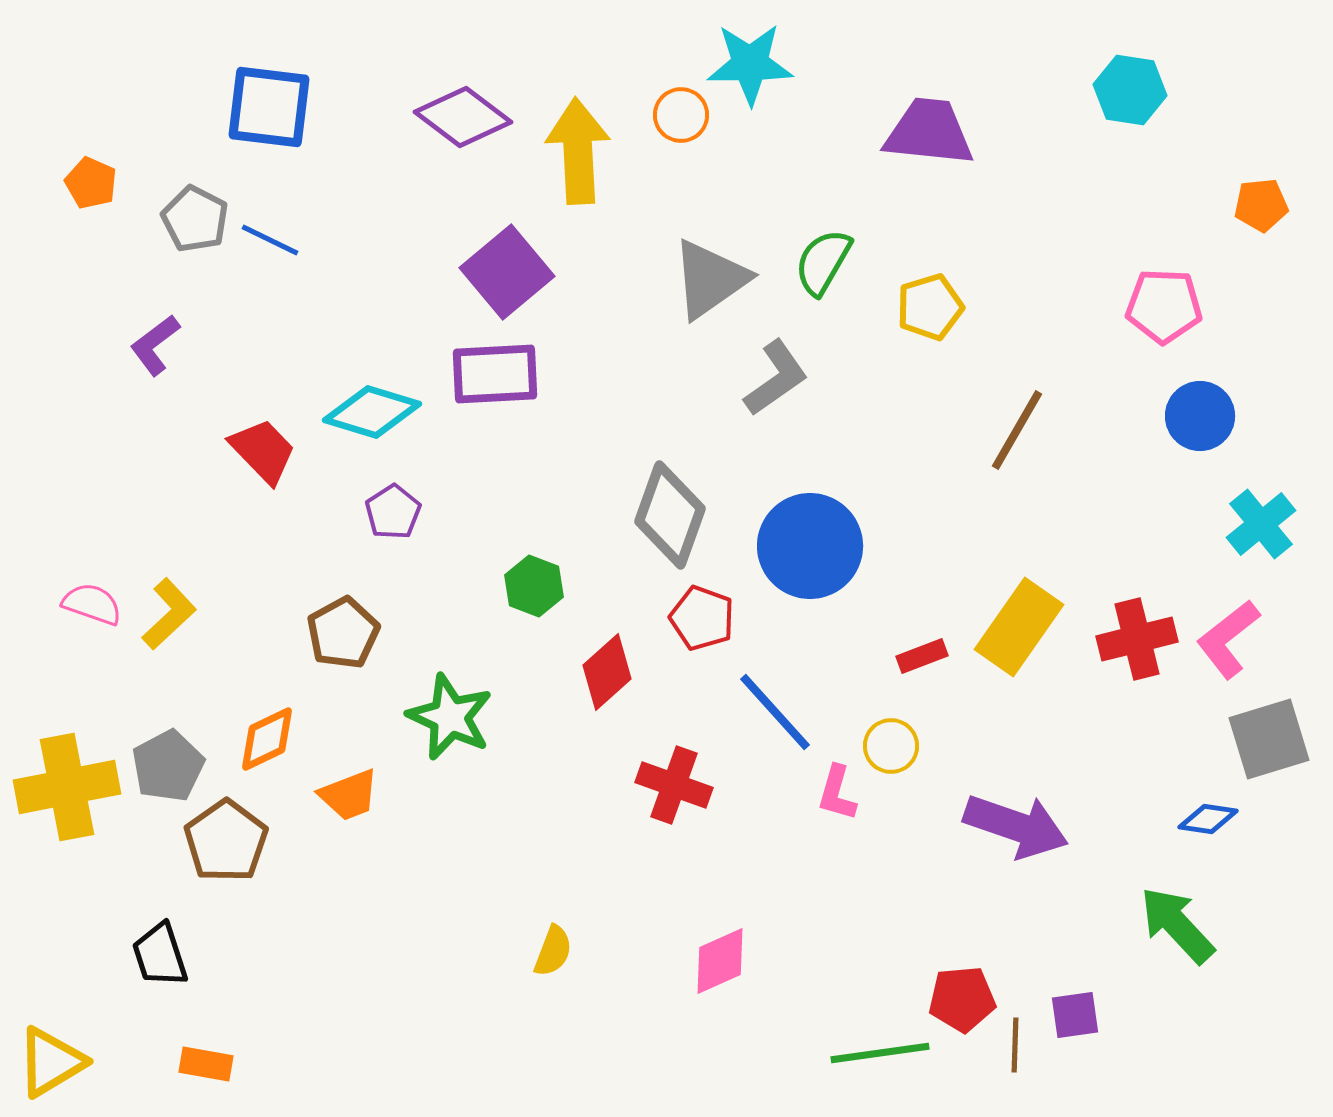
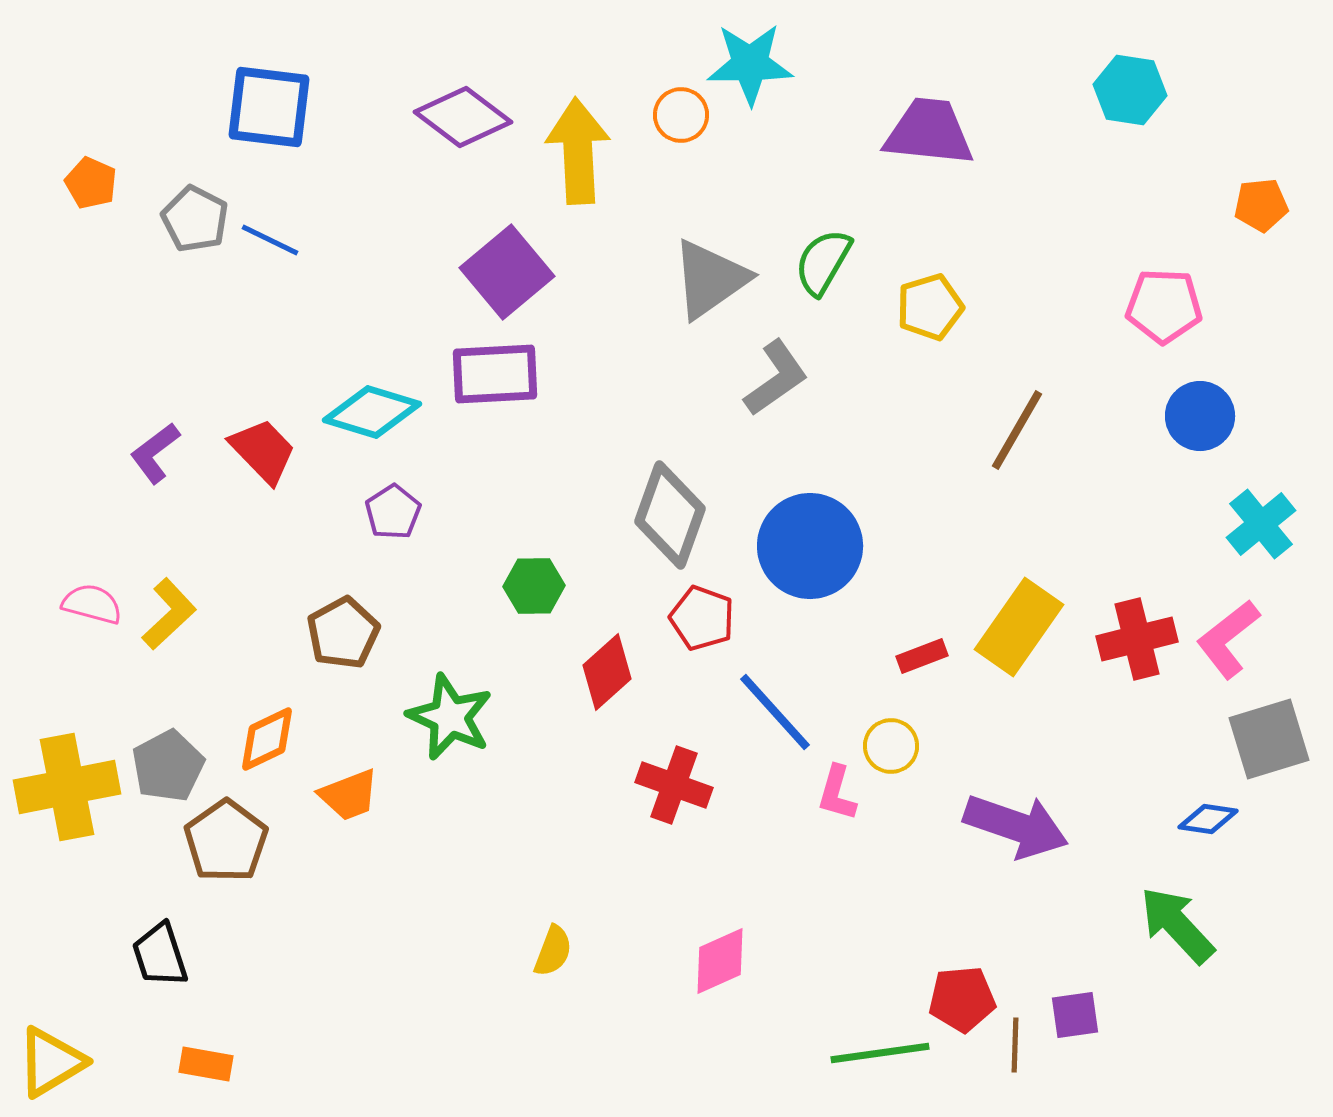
purple L-shape at (155, 345): moved 108 px down
green hexagon at (534, 586): rotated 22 degrees counterclockwise
pink semicircle at (92, 604): rotated 4 degrees counterclockwise
